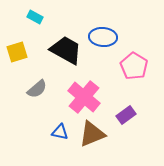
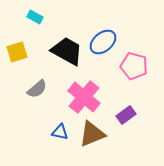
blue ellipse: moved 5 px down; rotated 44 degrees counterclockwise
black trapezoid: moved 1 px right, 1 px down
pink pentagon: rotated 16 degrees counterclockwise
